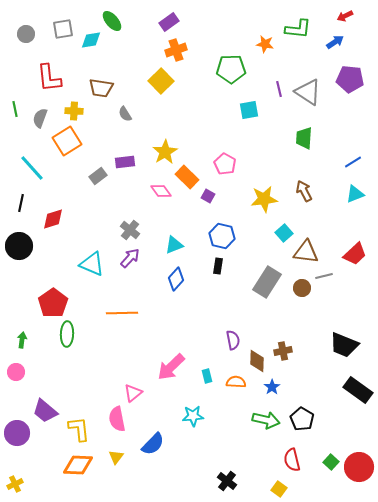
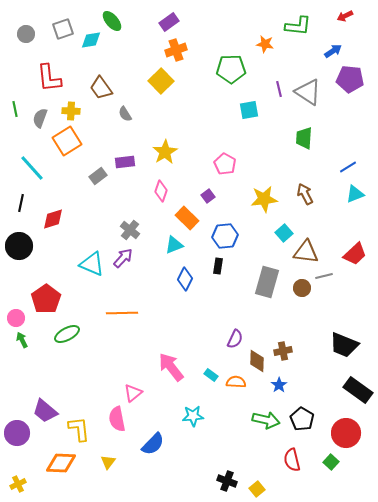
gray square at (63, 29): rotated 10 degrees counterclockwise
green L-shape at (298, 29): moved 3 px up
blue arrow at (335, 42): moved 2 px left, 9 px down
brown trapezoid at (101, 88): rotated 45 degrees clockwise
yellow cross at (74, 111): moved 3 px left
blue line at (353, 162): moved 5 px left, 5 px down
orange rectangle at (187, 177): moved 41 px down
pink diamond at (161, 191): rotated 55 degrees clockwise
brown arrow at (304, 191): moved 1 px right, 3 px down
purple square at (208, 196): rotated 24 degrees clockwise
blue hexagon at (222, 236): moved 3 px right; rotated 20 degrees counterclockwise
purple arrow at (130, 258): moved 7 px left
blue diamond at (176, 279): moved 9 px right; rotated 15 degrees counterclockwise
gray rectangle at (267, 282): rotated 16 degrees counterclockwise
red pentagon at (53, 303): moved 7 px left, 4 px up
green ellipse at (67, 334): rotated 60 degrees clockwise
green arrow at (22, 340): rotated 35 degrees counterclockwise
purple semicircle at (233, 340): moved 2 px right, 1 px up; rotated 36 degrees clockwise
pink arrow at (171, 367): rotated 96 degrees clockwise
pink circle at (16, 372): moved 54 px up
cyan rectangle at (207, 376): moved 4 px right, 1 px up; rotated 40 degrees counterclockwise
blue star at (272, 387): moved 7 px right, 2 px up
yellow triangle at (116, 457): moved 8 px left, 5 px down
orange diamond at (78, 465): moved 17 px left, 2 px up
red circle at (359, 467): moved 13 px left, 34 px up
black cross at (227, 481): rotated 18 degrees counterclockwise
yellow cross at (15, 484): moved 3 px right
yellow square at (279, 489): moved 22 px left; rotated 14 degrees clockwise
